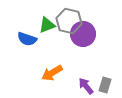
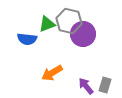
green triangle: moved 1 px up
blue semicircle: rotated 12 degrees counterclockwise
